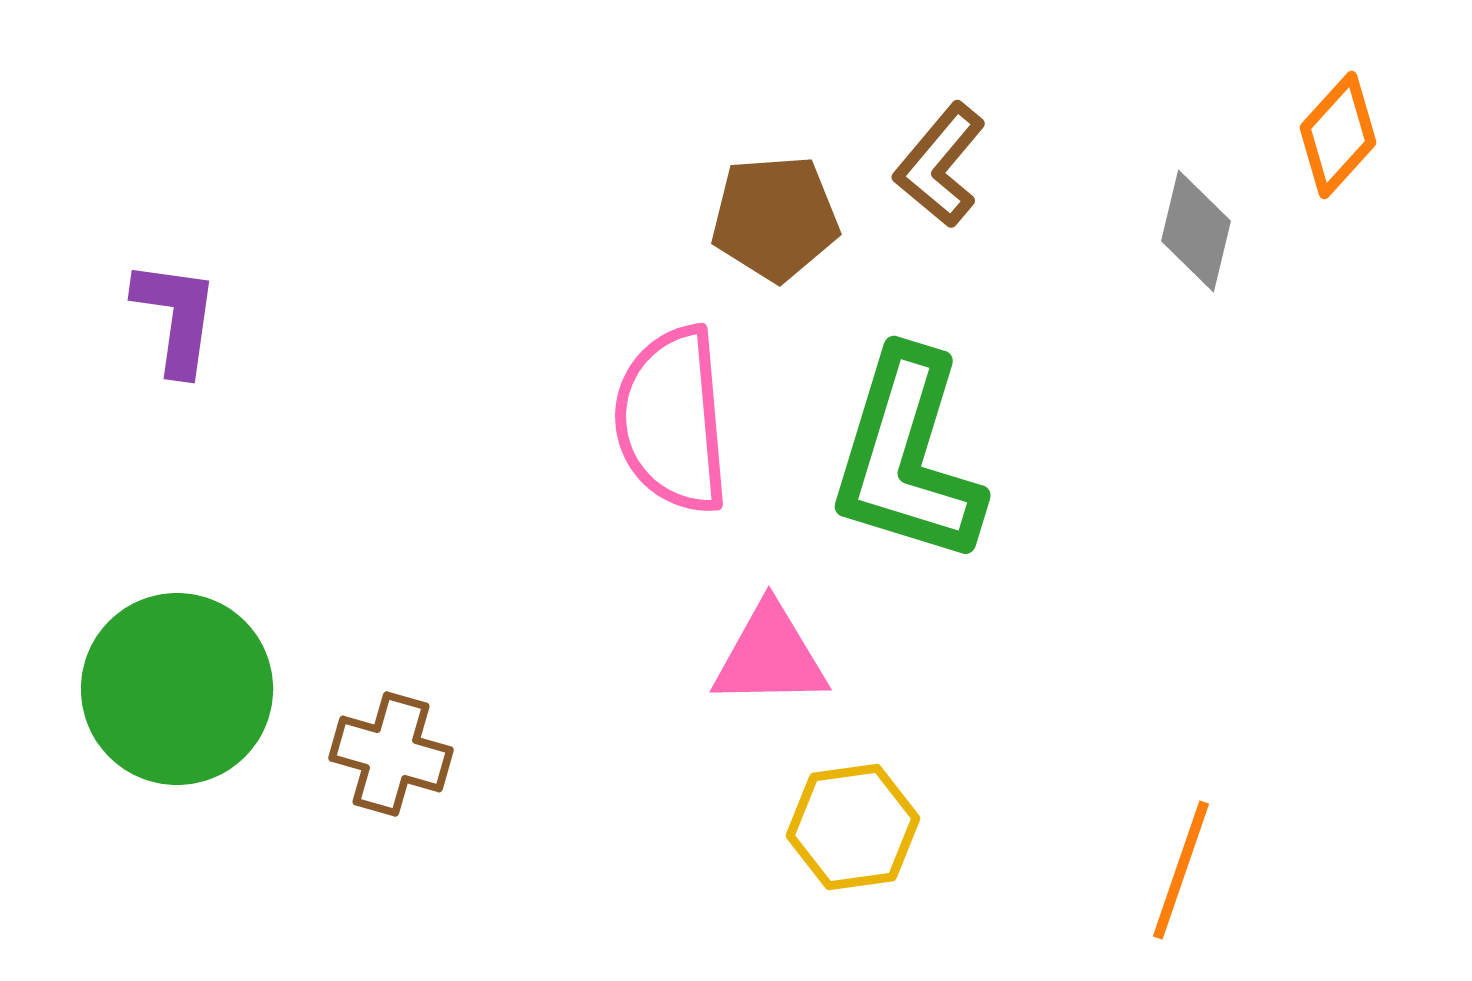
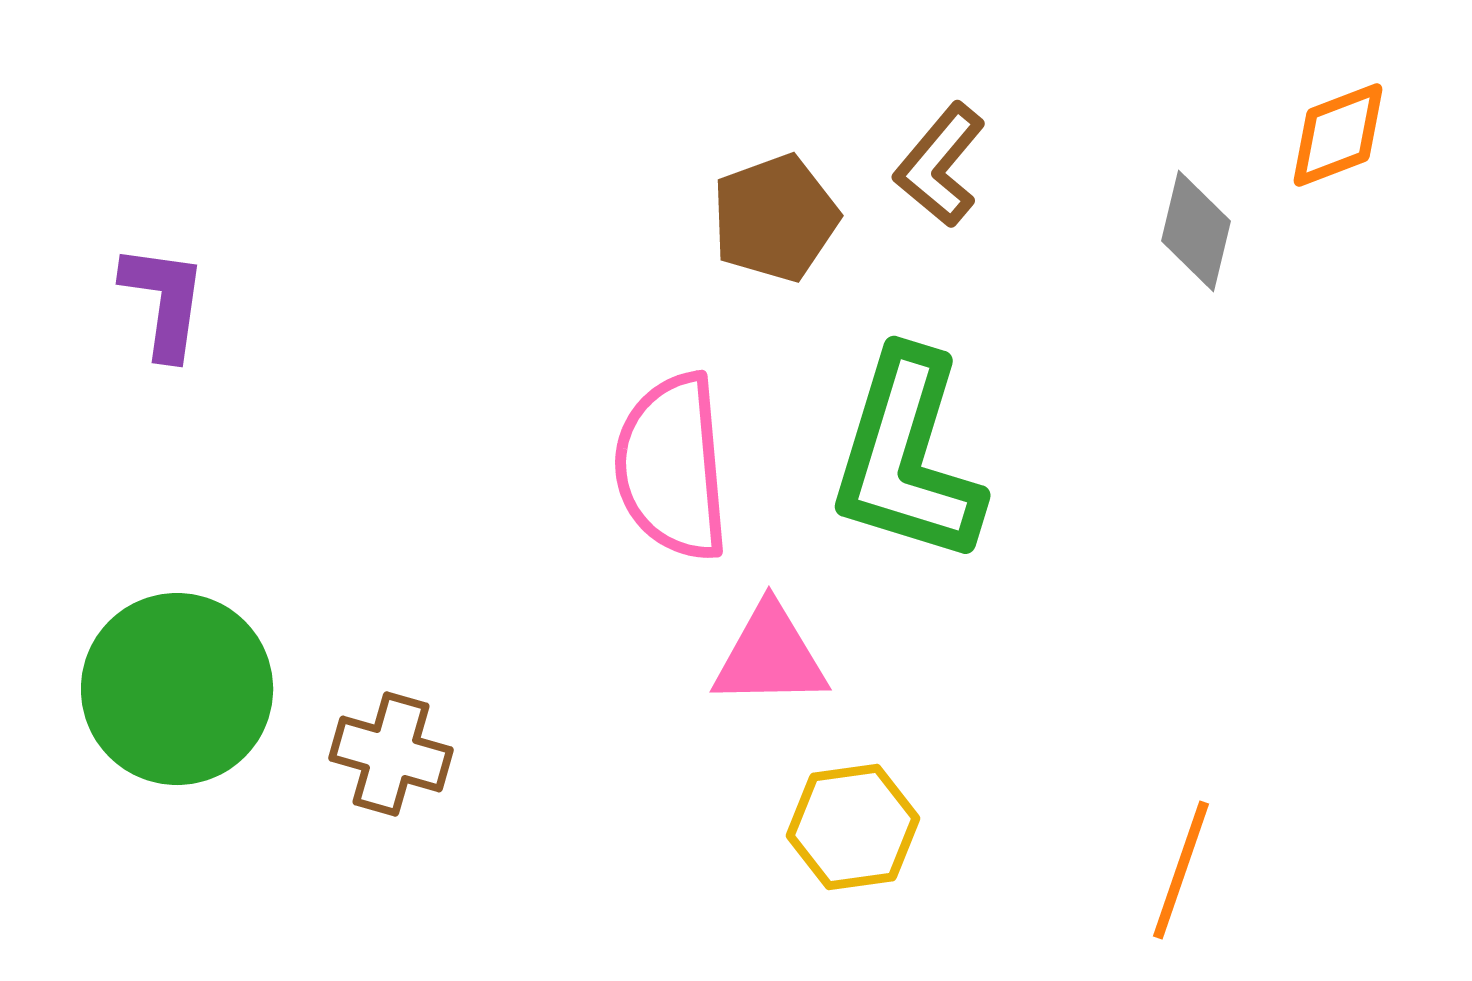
orange diamond: rotated 27 degrees clockwise
brown pentagon: rotated 16 degrees counterclockwise
purple L-shape: moved 12 px left, 16 px up
pink semicircle: moved 47 px down
